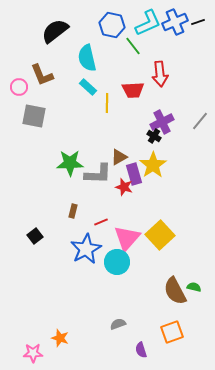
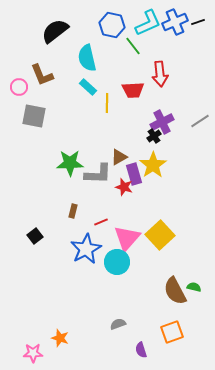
gray line: rotated 18 degrees clockwise
black cross: rotated 24 degrees clockwise
